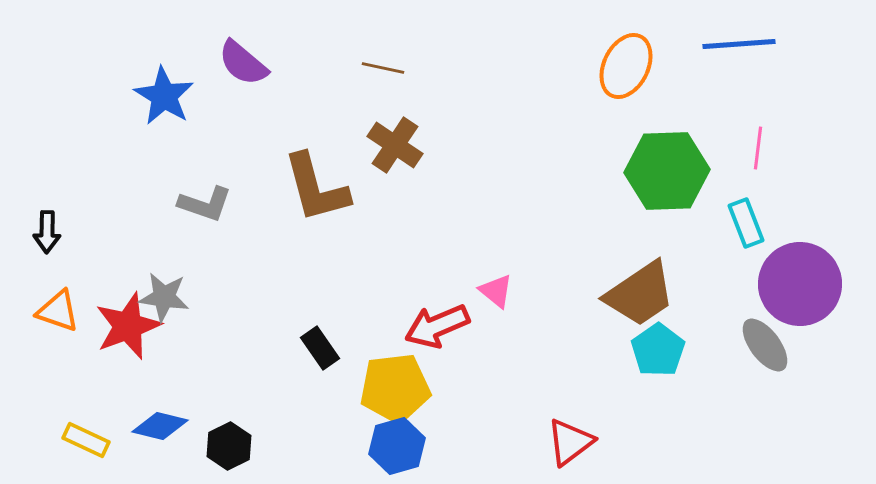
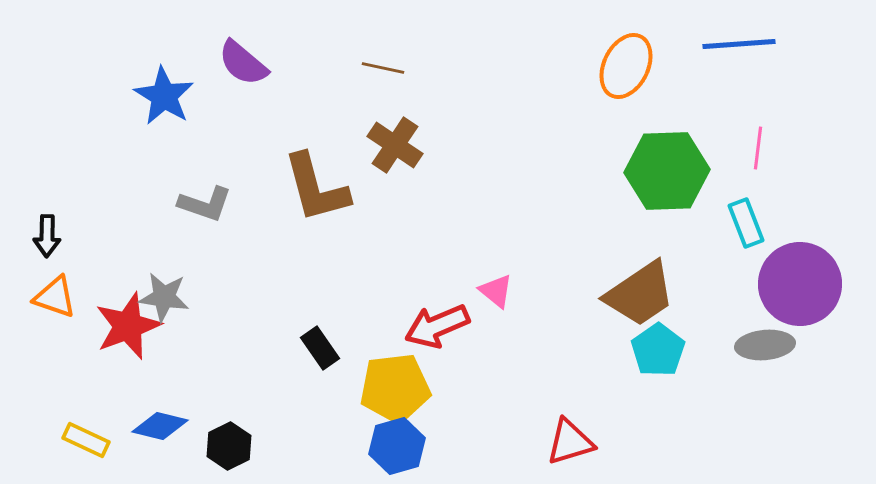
black arrow: moved 4 px down
orange triangle: moved 3 px left, 14 px up
gray ellipse: rotated 58 degrees counterclockwise
red triangle: rotated 20 degrees clockwise
